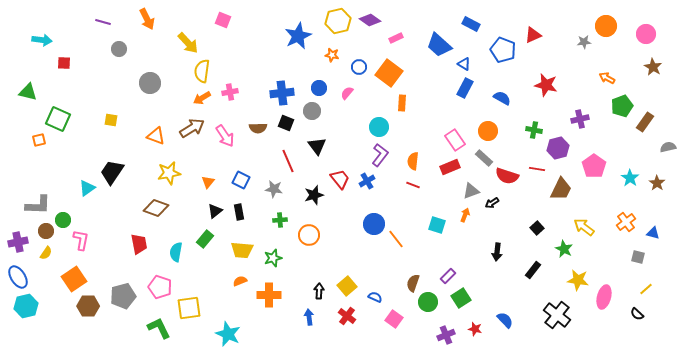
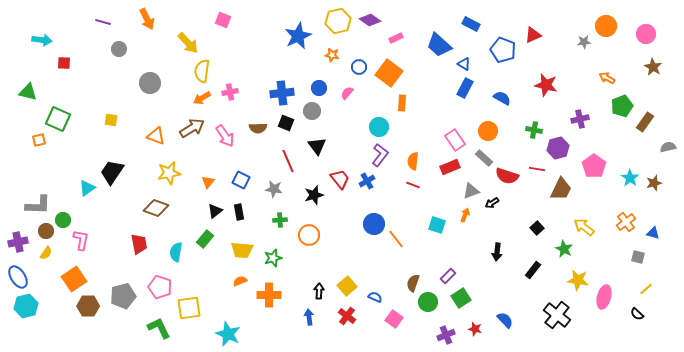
brown star at (657, 183): moved 3 px left; rotated 21 degrees clockwise
